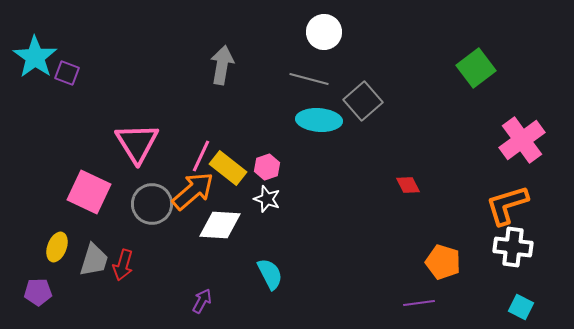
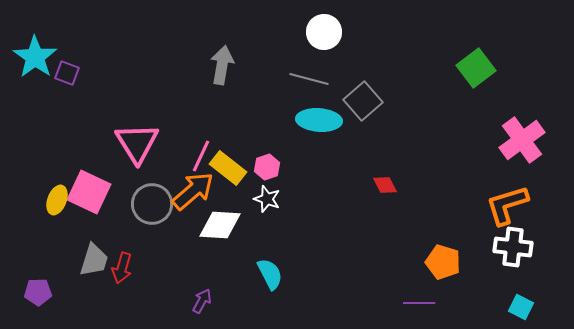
red diamond: moved 23 px left
yellow ellipse: moved 47 px up
red arrow: moved 1 px left, 3 px down
purple line: rotated 8 degrees clockwise
